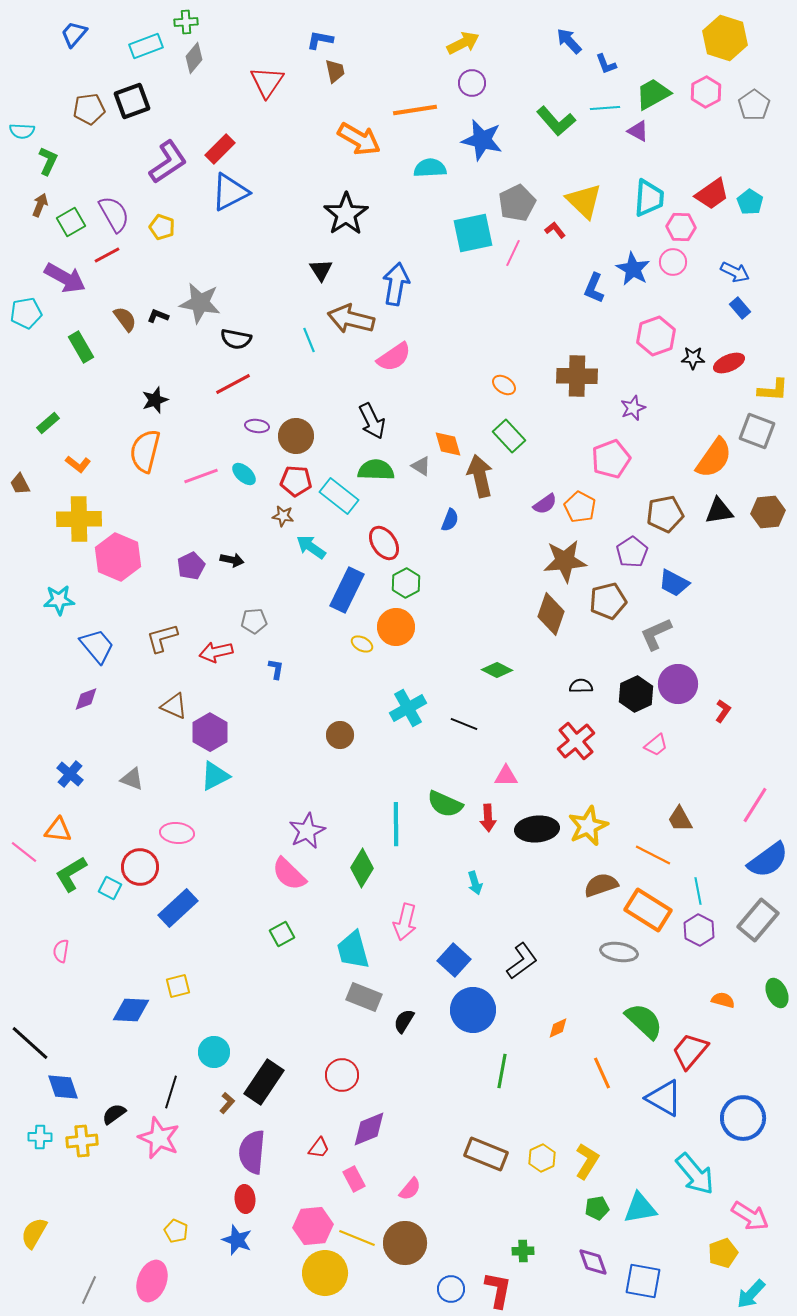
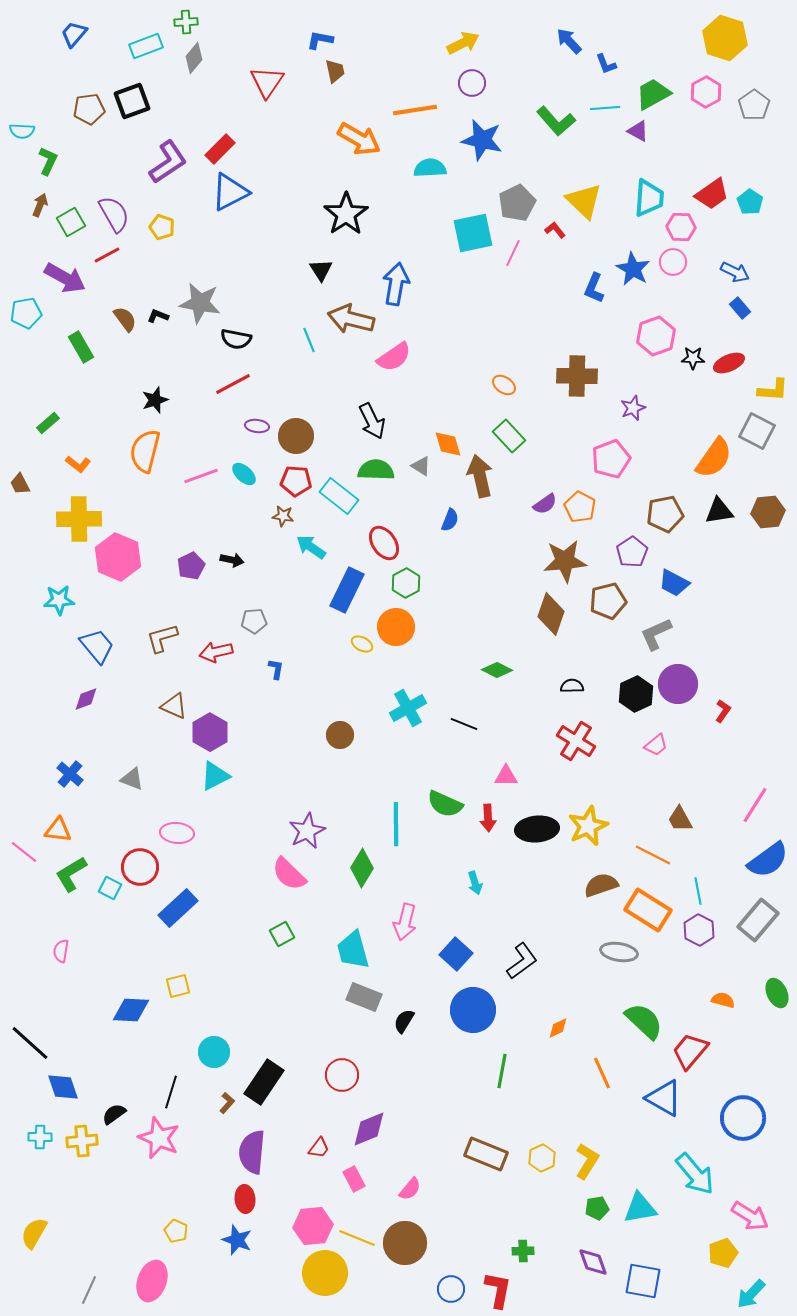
gray square at (757, 431): rotated 6 degrees clockwise
black semicircle at (581, 686): moved 9 px left
red cross at (576, 741): rotated 18 degrees counterclockwise
blue square at (454, 960): moved 2 px right, 6 px up
